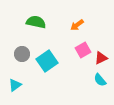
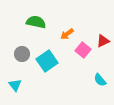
orange arrow: moved 10 px left, 9 px down
pink square: rotated 21 degrees counterclockwise
red triangle: moved 2 px right, 17 px up
cyan triangle: rotated 32 degrees counterclockwise
